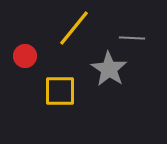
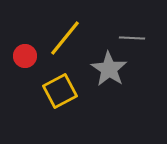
yellow line: moved 9 px left, 10 px down
yellow square: rotated 28 degrees counterclockwise
